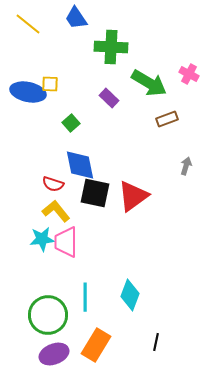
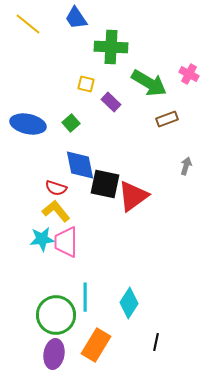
yellow square: moved 36 px right; rotated 12 degrees clockwise
blue ellipse: moved 32 px down
purple rectangle: moved 2 px right, 4 px down
red semicircle: moved 3 px right, 4 px down
black square: moved 10 px right, 9 px up
cyan diamond: moved 1 px left, 8 px down; rotated 12 degrees clockwise
green circle: moved 8 px right
purple ellipse: rotated 60 degrees counterclockwise
